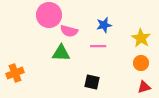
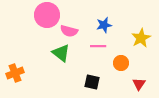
pink circle: moved 2 px left
yellow star: rotated 12 degrees clockwise
green triangle: rotated 36 degrees clockwise
orange circle: moved 20 px left
red triangle: moved 5 px left, 3 px up; rotated 40 degrees counterclockwise
